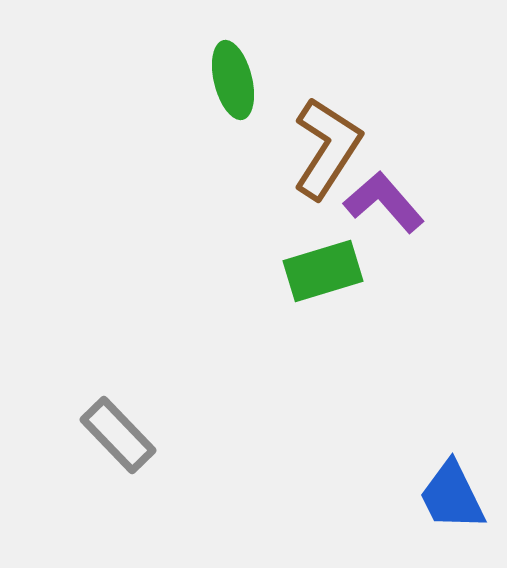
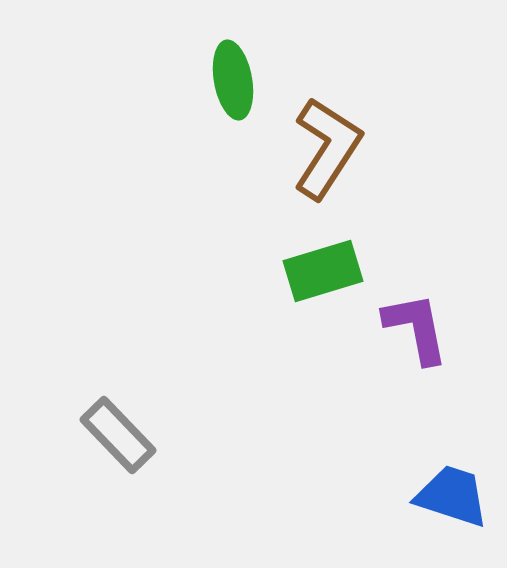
green ellipse: rotated 4 degrees clockwise
purple L-shape: moved 32 px right, 126 px down; rotated 30 degrees clockwise
blue trapezoid: rotated 134 degrees clockwise
